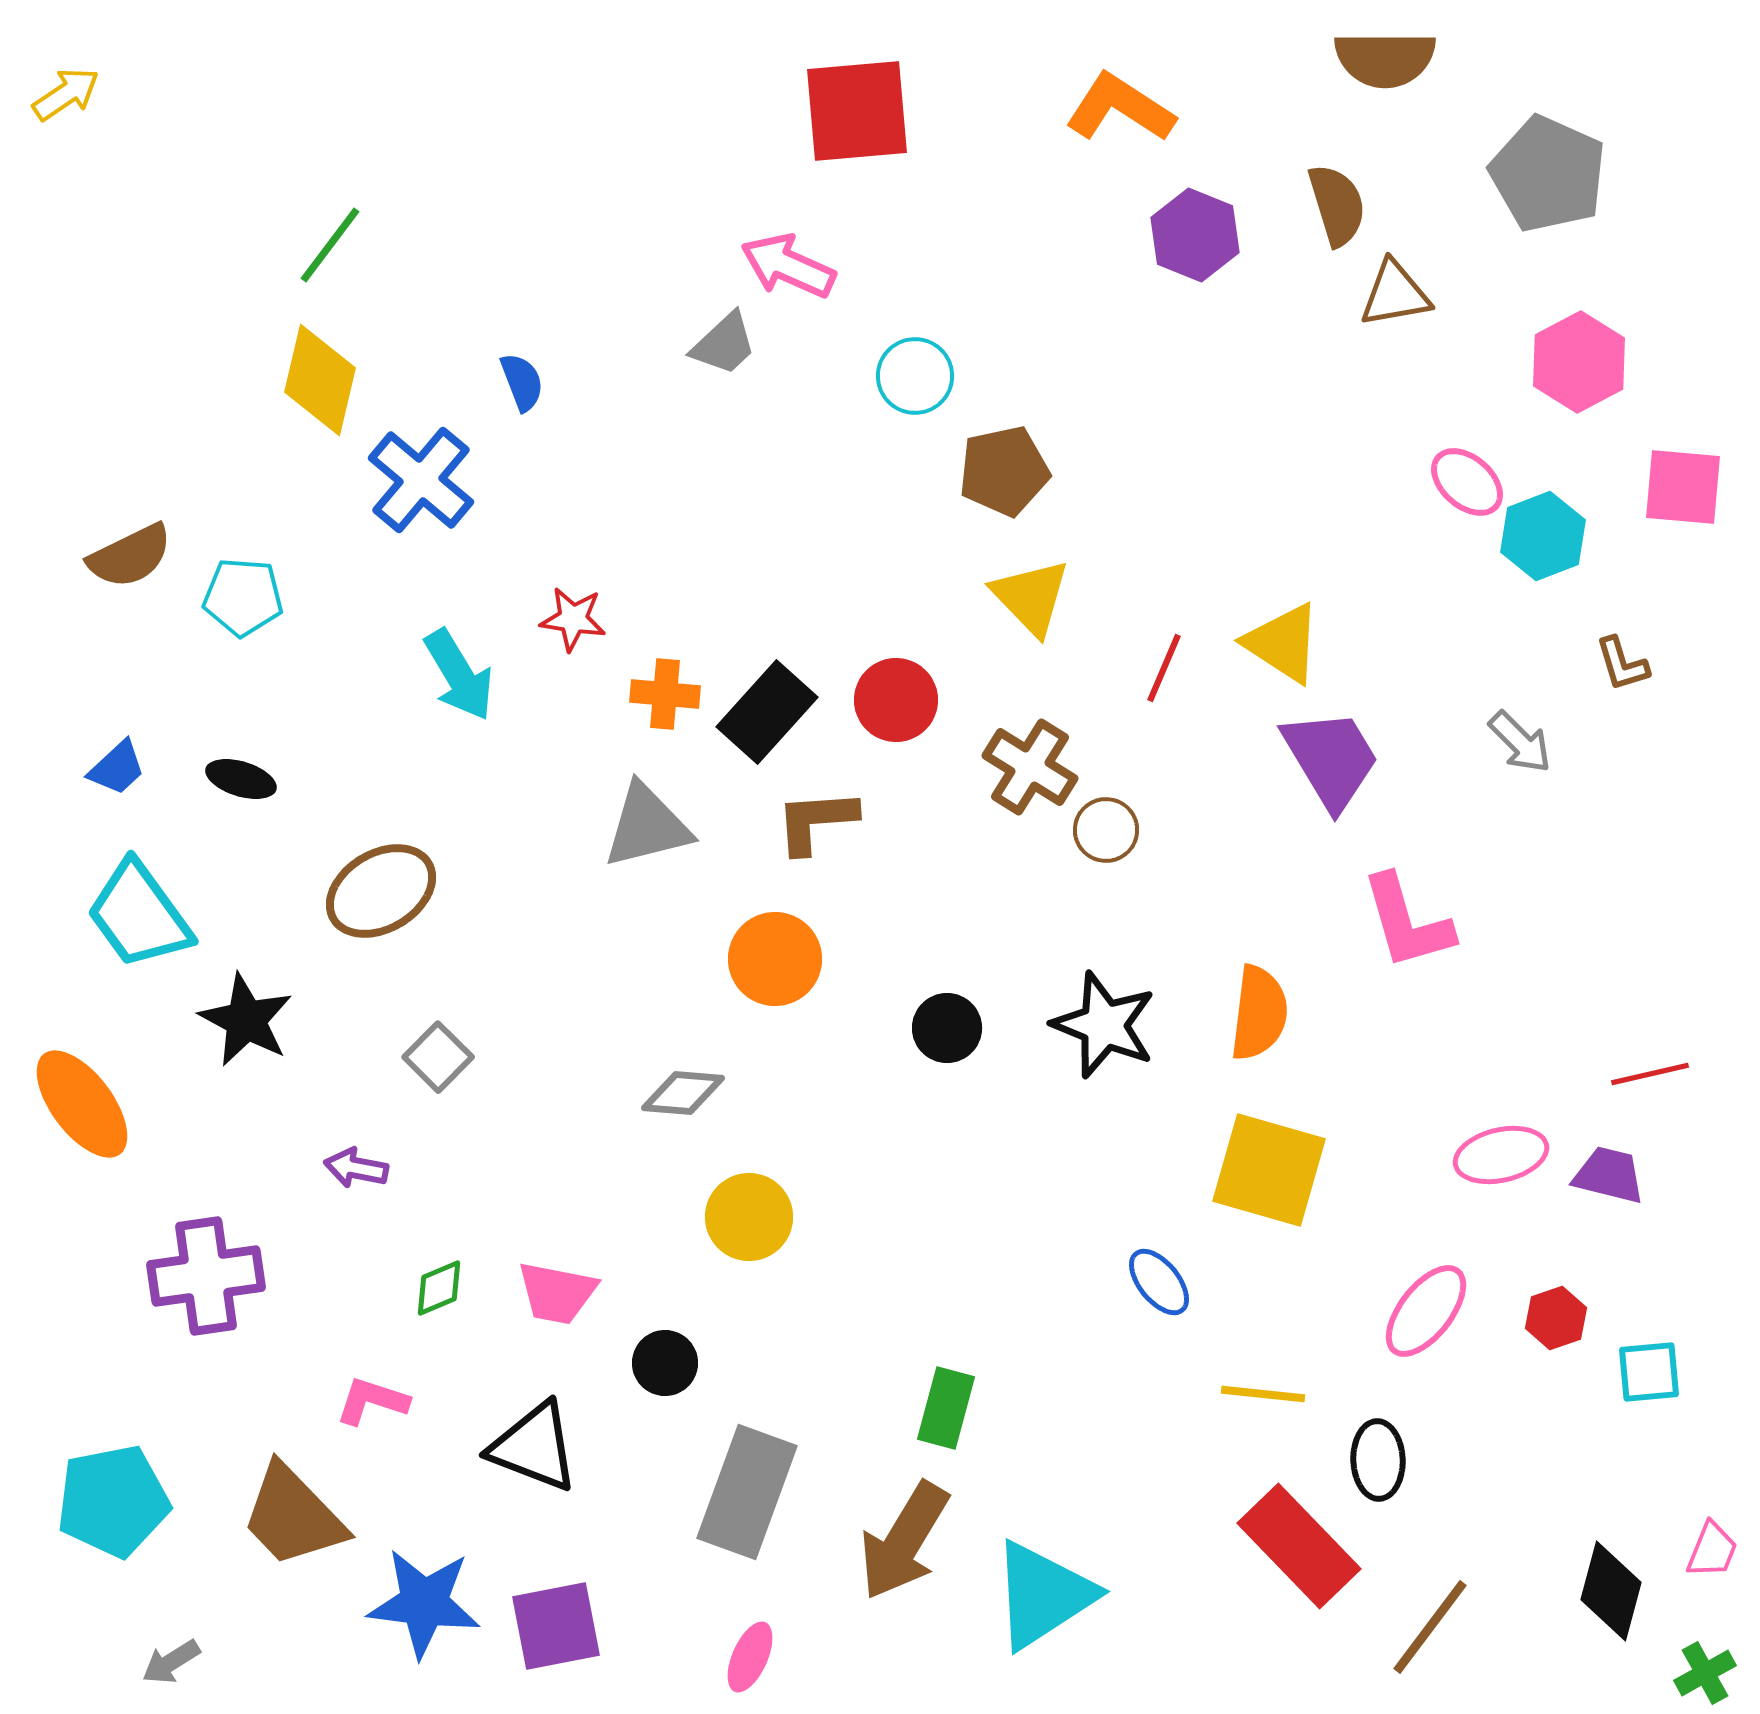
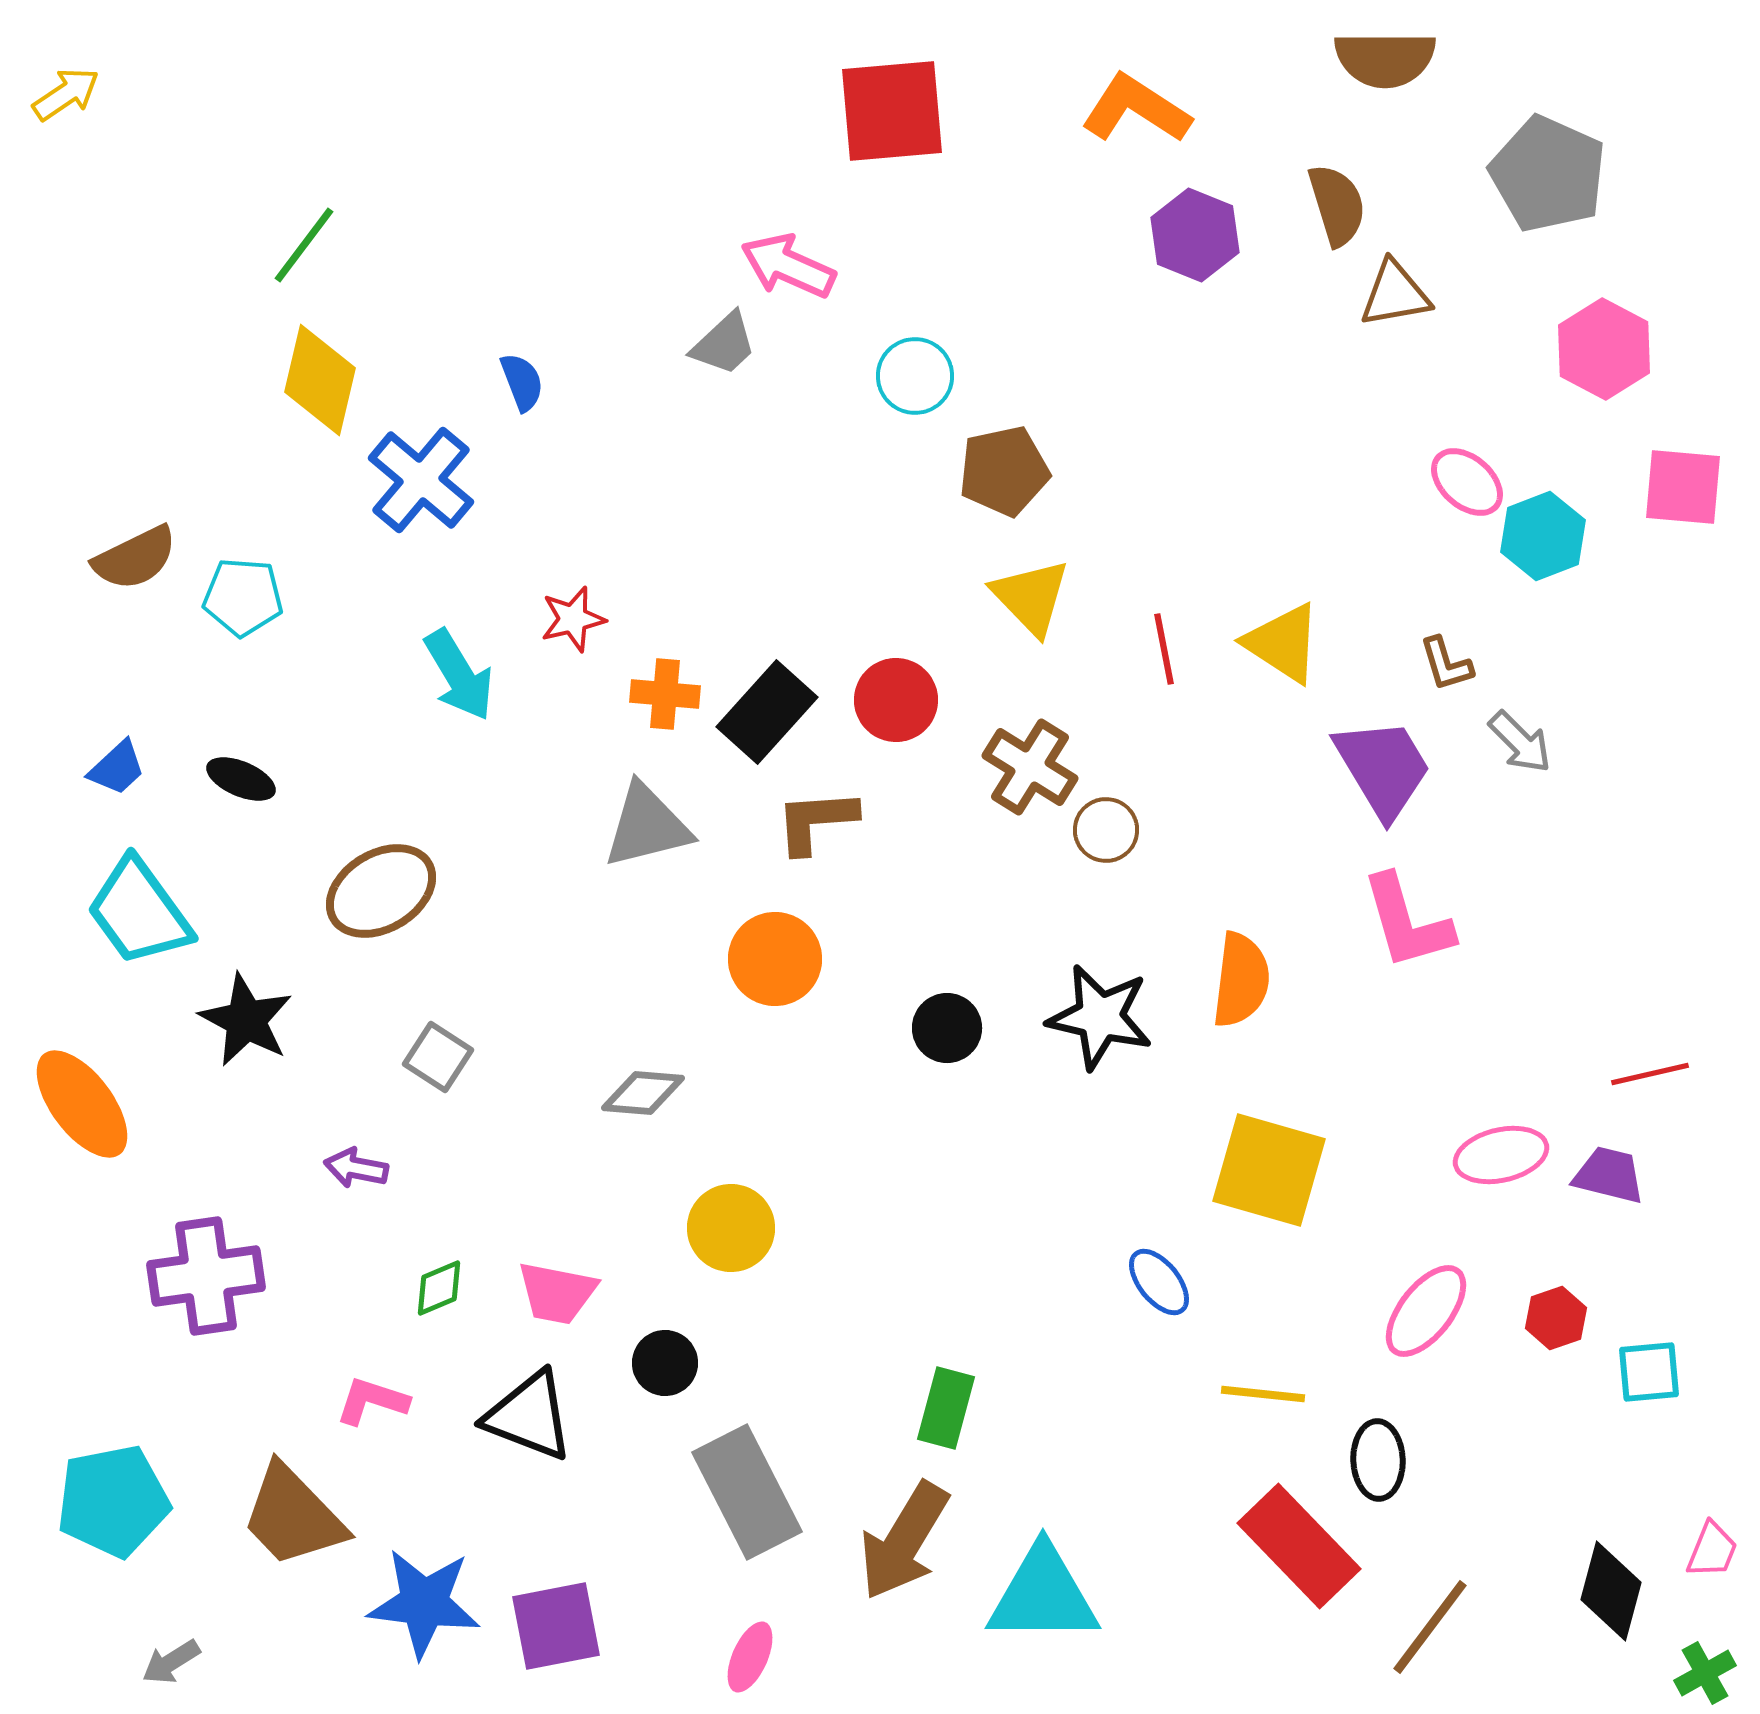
orange L-shape at (1120, 108): moved 16 px right, 1 px down
red square at (857, 111): moved 35 px right
green line at (330, 245): moved 26 px left
pink hexagon at (1579, 362): moved 25 px right, 13 px up; rotated 4 degrees counterclockwise
brown semicircle at (130, 556): moved 5 px right, 2 px down
red star at (573, 619): rotated 22 degrees counterclockwise
brown L-shape at (1622, 664): moved 176 px left
red line at (1164, 668): moved 19 px up; rotated 34 degrees counterclockwise
purple trapezoid at (1331, 759): moved 52 px right, 9 px down
black ellipse at (241, 779): rotated 6 degrees clockwise
cyan trapezoid at (139, 915): moved 3 px up
orange semicircle at (1259, 1013): moved 18 px left, 33 px up
black star at (1104, 1025): moved 4 px left, 8 px up; rotated 9 degrees counterclockwise
gray square at (438, 1057): rotated 12 degrees counterclockwise
gray diamond at (683, 1093): moved 40 px left
yellow circle at (749, 1217): moved 18 px left, 11 px down
black triangle at (534, 1447): moved 5 px left, 31 px up
gray rectangle at (747, 1492): rotated 47 degrees counterclockwise
cyan triangle at (1043, 1595): rotated 33 degrees clockwise
